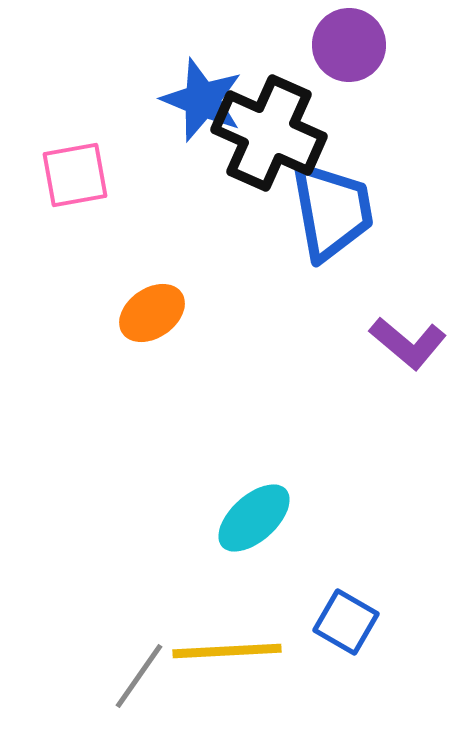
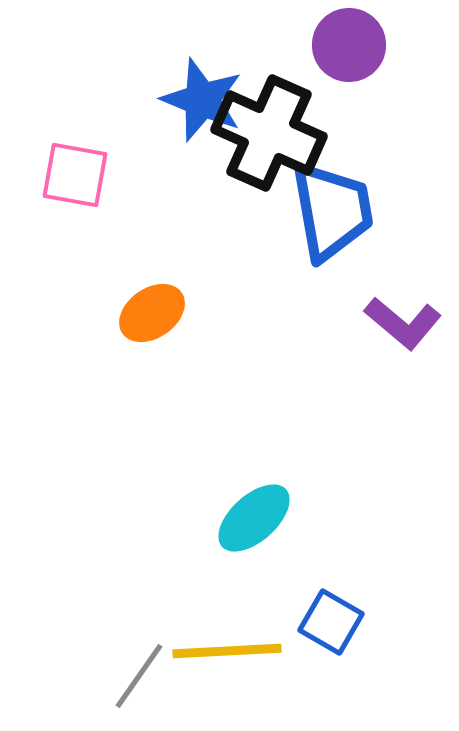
pink square: rotated 20 degrees clockwise
purple L-shape: moved 5 px left, 20 px up
blue square: moved 15 px left
